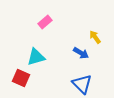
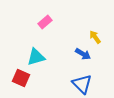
blue arrow: moved 2 px right, 1 px down
